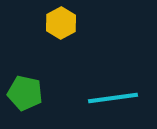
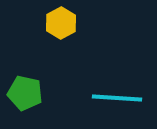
cyan line: moved 4 px right; rotated 12 degrees clockwise
